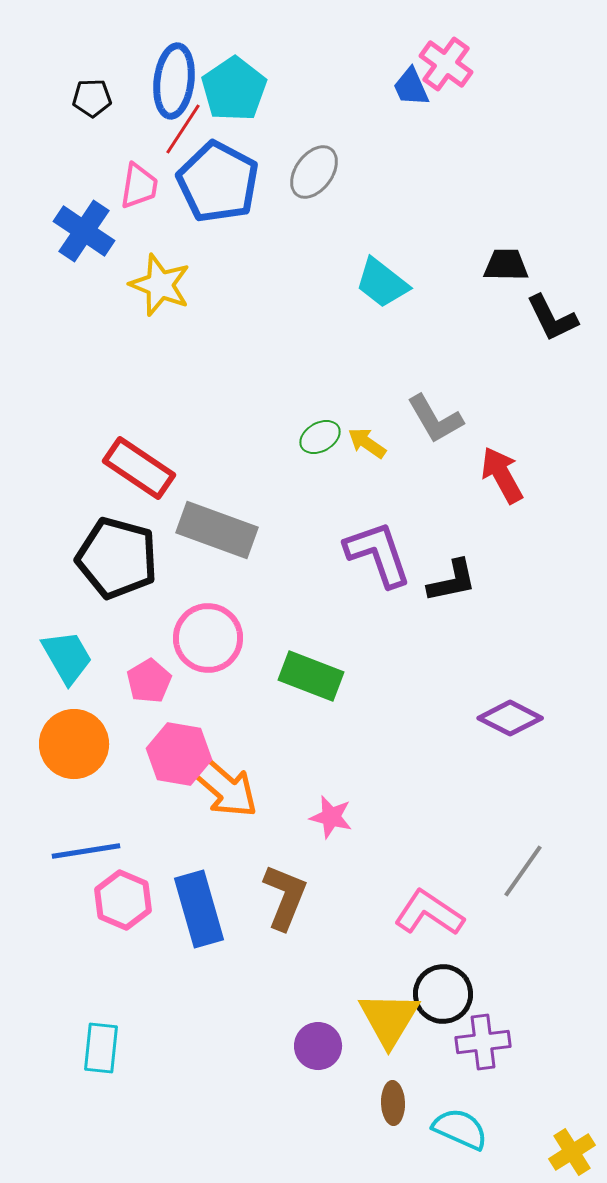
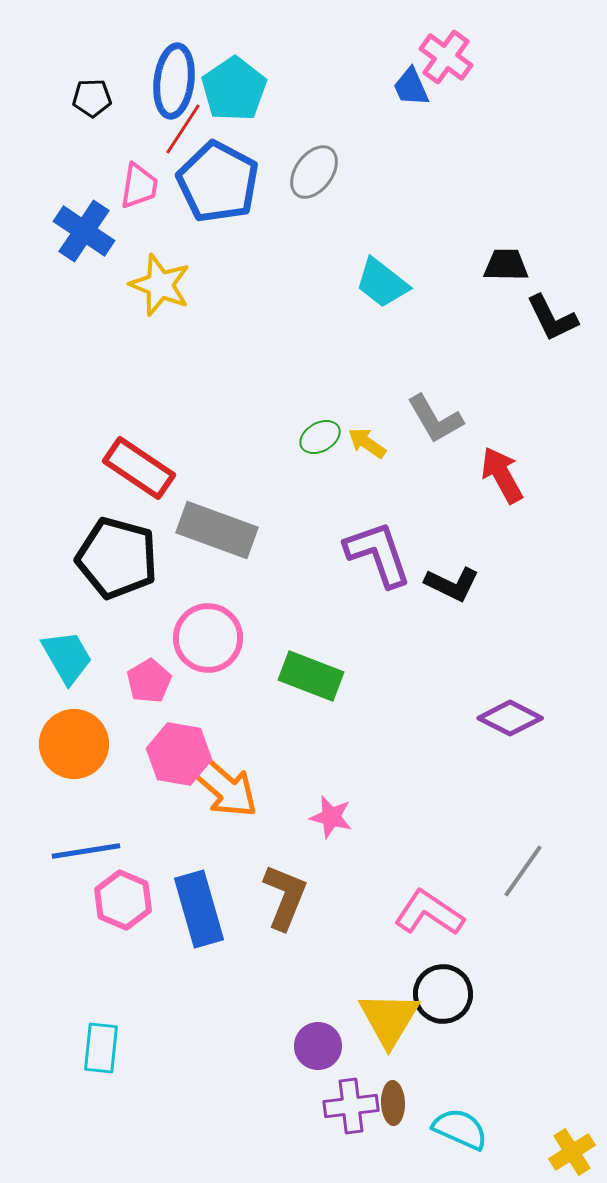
pink cross at (446, 64): moved 7 px up
black L-shape at (452, 581): moved 3 px down; rotated 38 degrees clockwise
purple cross at (483, 1042): moved 132 px left, 64 px down
